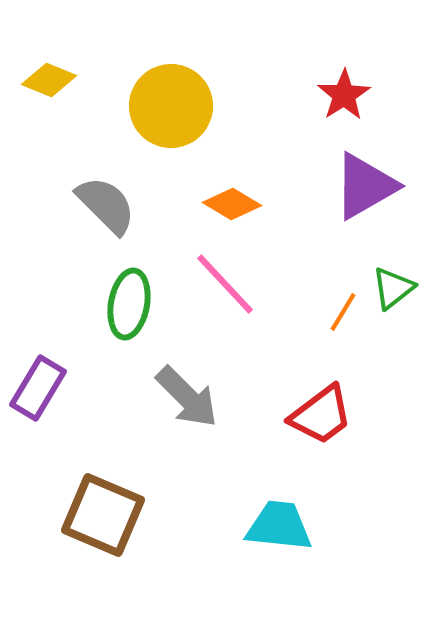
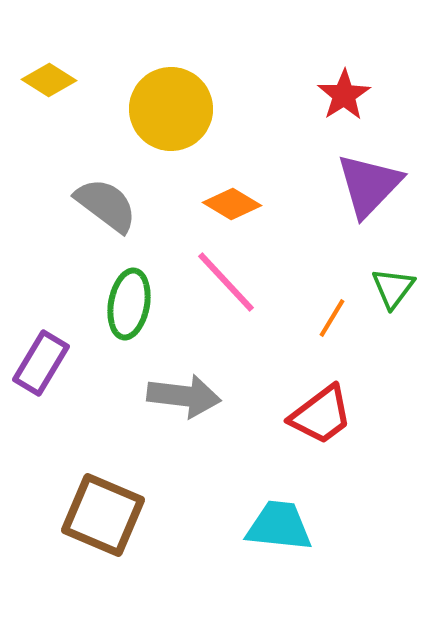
yellow diamond: rotated 10 degrees clockwise
yellow circle: moved 3 px down
purple triangle: moved 4 px right, 1 px up; rotated 16 degrees counterclockwise
gray semicircle: rotated 8 degrees counterclockwise
pink line: moved 1 px right, 2 px up
green triangle: rotated 15 degrees counterclockwise
orange line: moved 11 px left, 6 px down
purple rectangle: moved 3 px right, 25 px up
gray arrow: moved 3 px left, 1 px up; rotated 38 degrees counterclockwise
